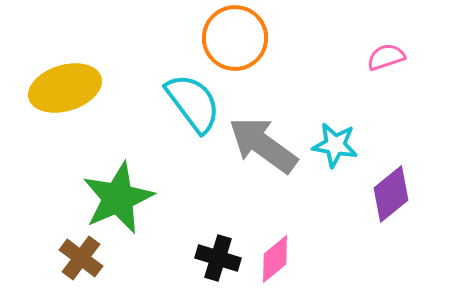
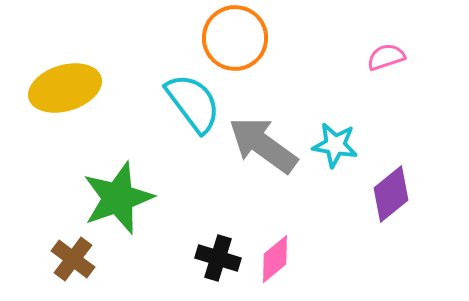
green star: rotated 4 degrees clockwise
brown cross: moved 8 px left, 1 px down
